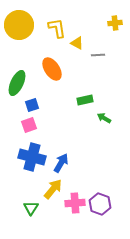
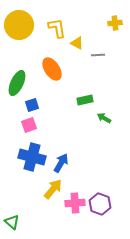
green triangle: moved 19 px left, 14 px down; rotated 21 degrees counterclockwise
